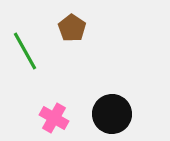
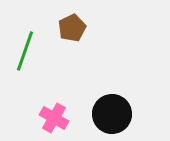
brown pentagon: rotated 12 degrees clockwise
green line: rotated 48 degrees clockwise
